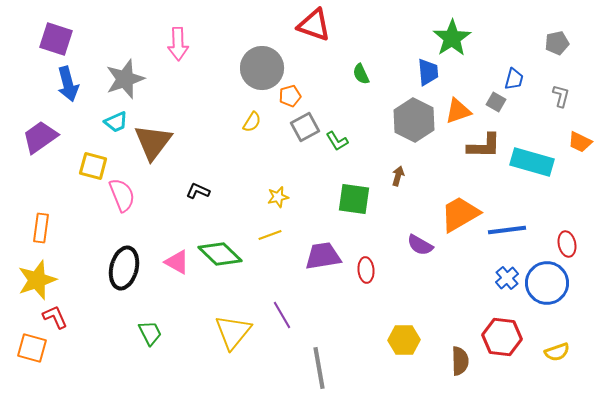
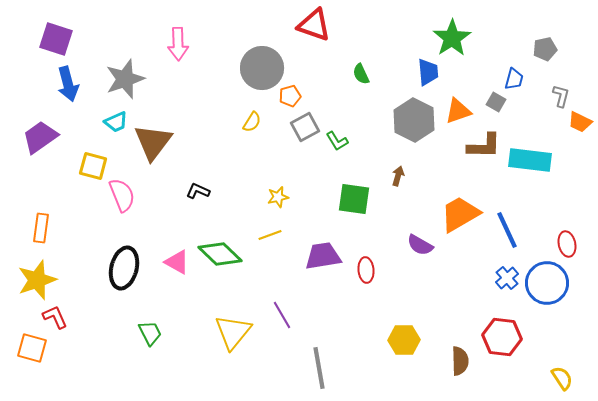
gray pentagon at (557, 43): moved 12 px left, 6 px down
orange trapezoid at (580, 142): moved 20 px up
cyan rectangle at (532, 162): moved 2 px left, 2 px up; rotated 9 degrees counterclockwise
blue line at (507, 230): rotated 72 degrees clockwise
yellow semicircle at (557, 352): moved 5 px right, 26 px down; rotated 105 degrees counterclockwise
